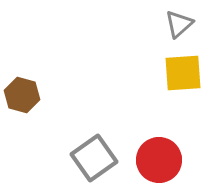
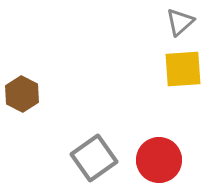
gray triangle: moved 1 px right, 2 px up
yellow square: moved 4 px up
brown hexagon: moved 1 px up; rotated 12 degrees clockwise
